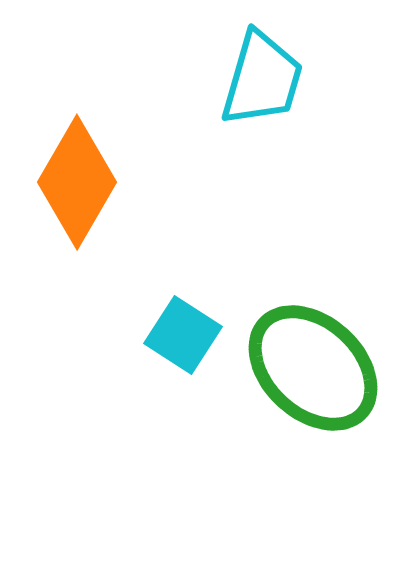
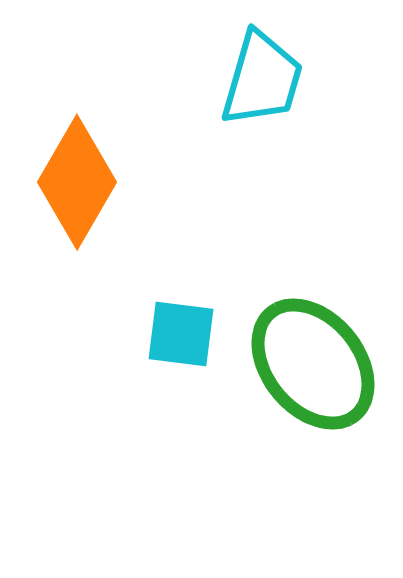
cyan square: moved 2 px left, 1 px up; rotated 26 degrees counterclockwise
green ellipse: moved 4 px up; rotated 8 degrees clockwise
